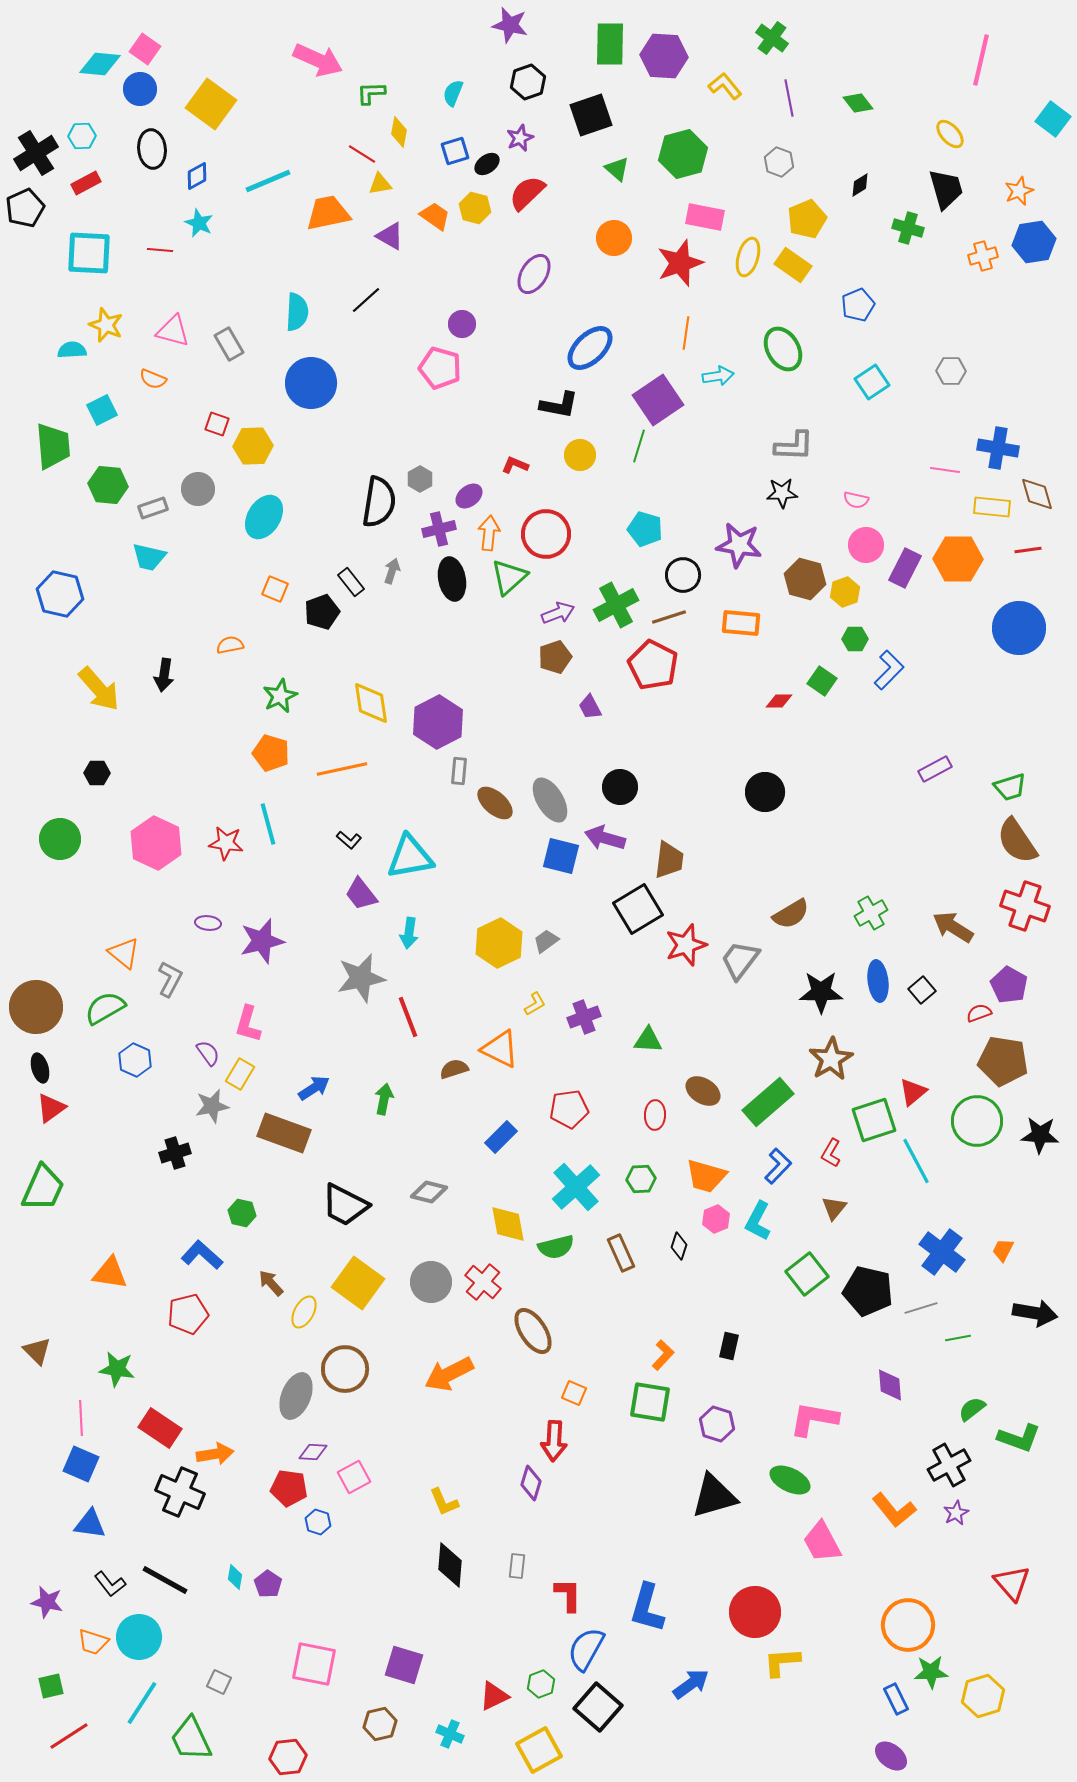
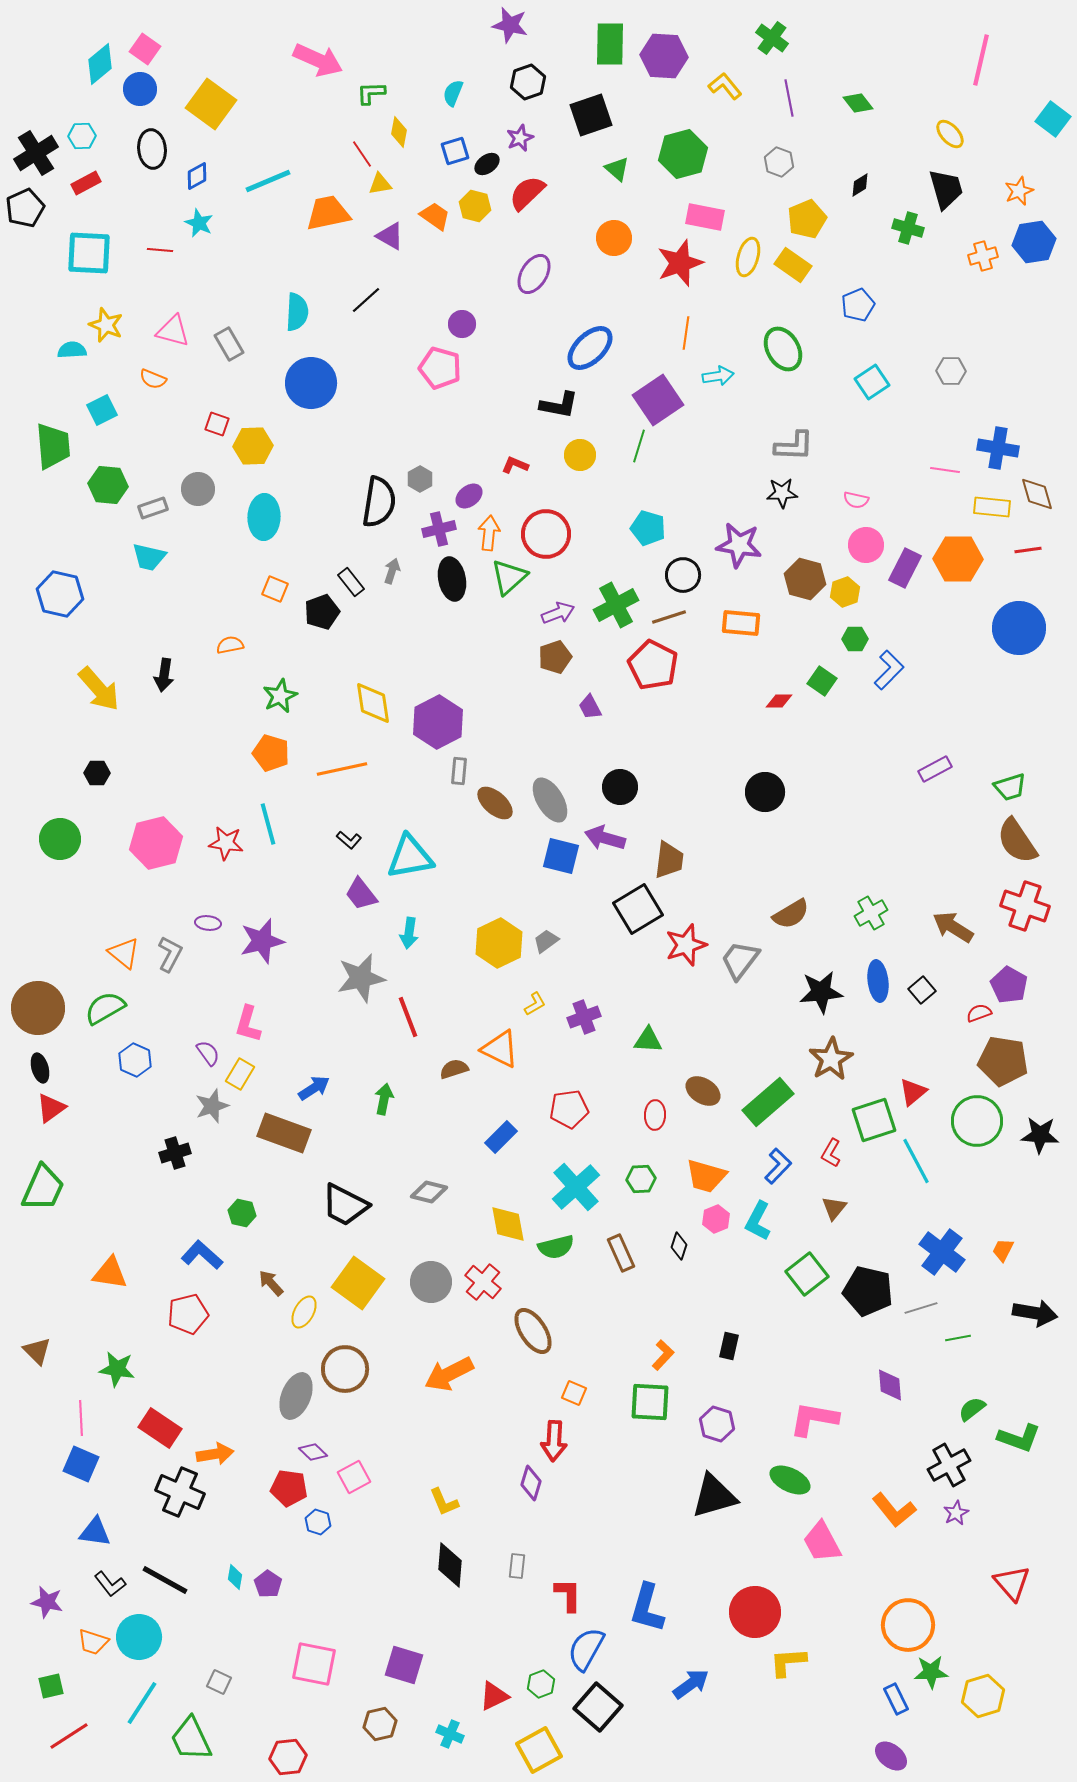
cyan diamond at (100, 64): rotated 45 degrees counterclockwise
red line at (362, 154): rotated 24 degrees clockwise
yellow hexagon at (475, 208): moved 2 px up
cyan ellipse at (264, 517): rotated 30 degrees counterclockwise
cyan pentagon at (645, 529): moved 3 px right, 1 px up
yellow diamond at (371, 703): moved 2 px right
pink hexagon at (156, 843): rotated 21 degrees clockwise
gray L-shape at (170, 979): moved 25 px up
black star at (821, 992): rotated 6 degrees counterclockwise
brown circle at (36, 1007): moved 2 px right, 1 px down
gray star at (212, 1106): rotated 8 degrees counterclockwise
green square at (650, 1402): rotated 6 degrees counterclockwise
purple diamond at (313, 1452): rotated 40 degrees clockwise
blue triangle at (90, 1524): moved 5 px right, 8 px down
yellow L-shape at (782, 1662): moved 6 px right
